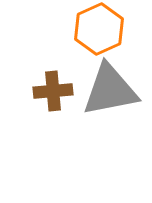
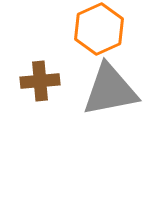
brown cross: moved 13 px left, 10 px up
